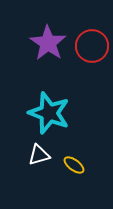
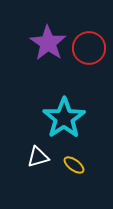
red circle: moved 3 px left, 2 px down
cyan star: moved 15 px right, 5 px down; rotated 18 degrees clockwise
white triangle: moved 1 px left, 2 px down
